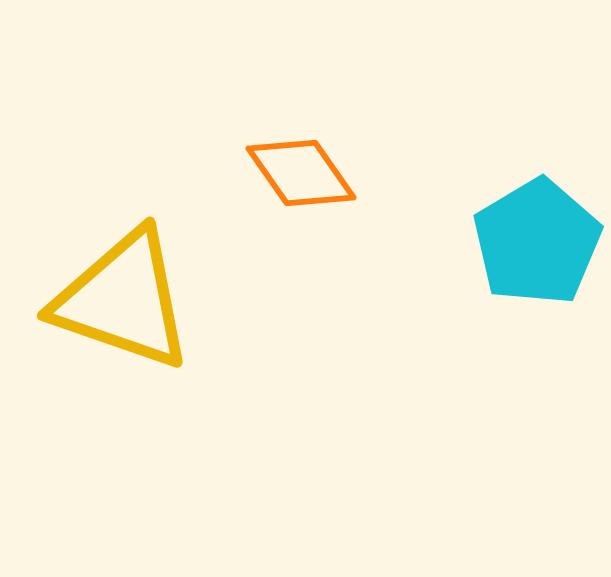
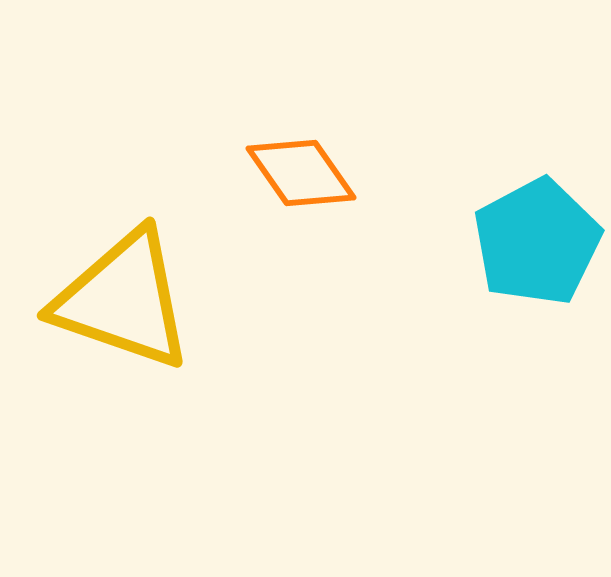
cyan pentagon: rotated 3 degrees clockwise
